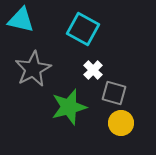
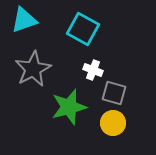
cyan triangle: moved 3 px right; rotated 32 degrees counterclockwise
white cross: rotated 24 degrees counterclockwise
yellow circle: moved 8 px left
